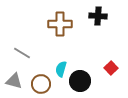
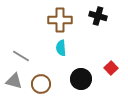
black cross: rotated 12 degrees clockwise
brown cross: moved 4 px up
gray line: moved 1 px left, 3 px down
cyan semicircle: moved 21 px up; rotated 21 degrees counterclockwise
black circle: moved 1 px right, 2 px up
